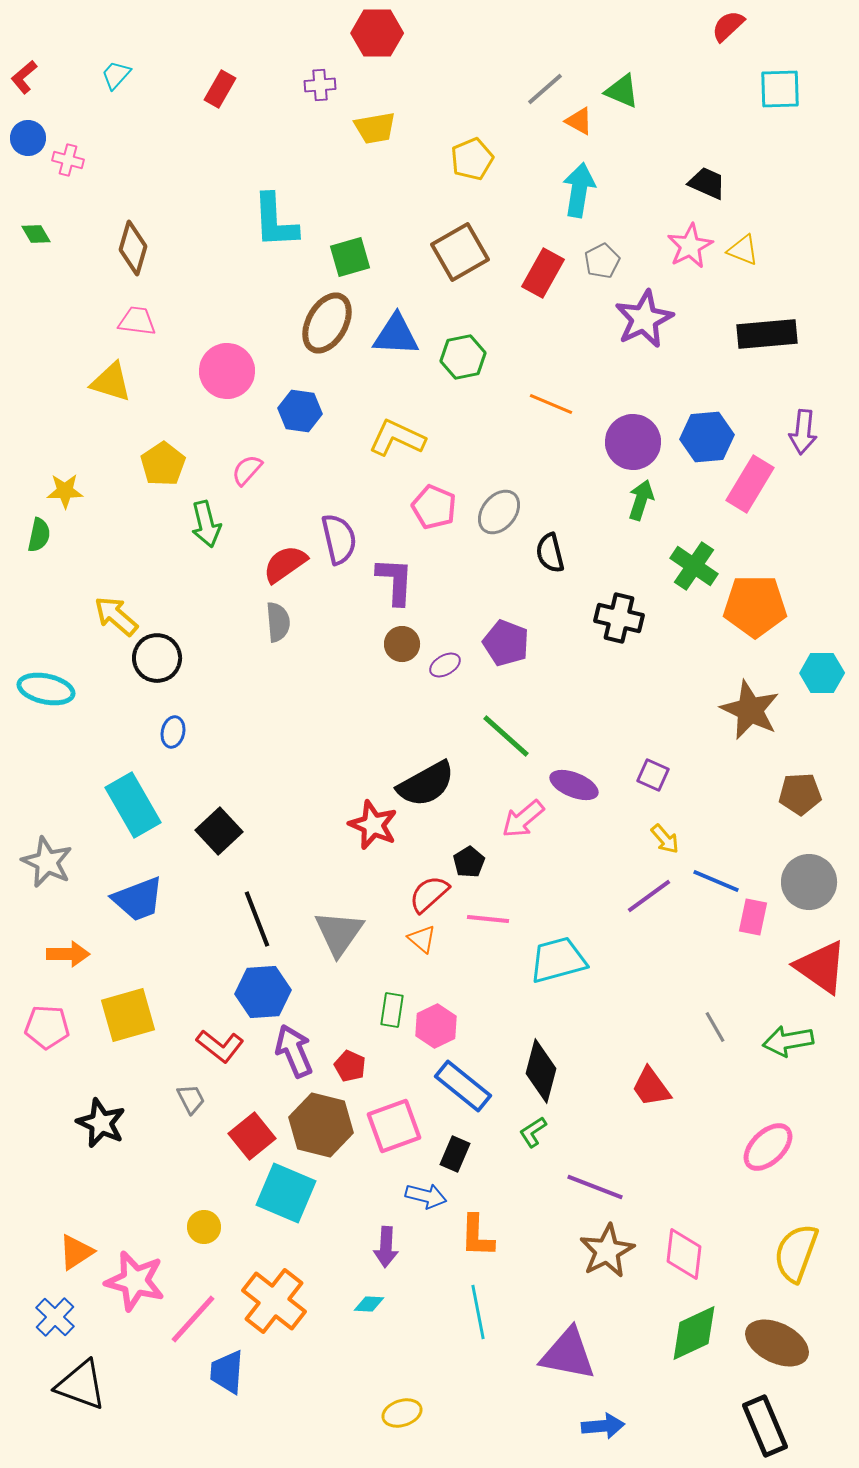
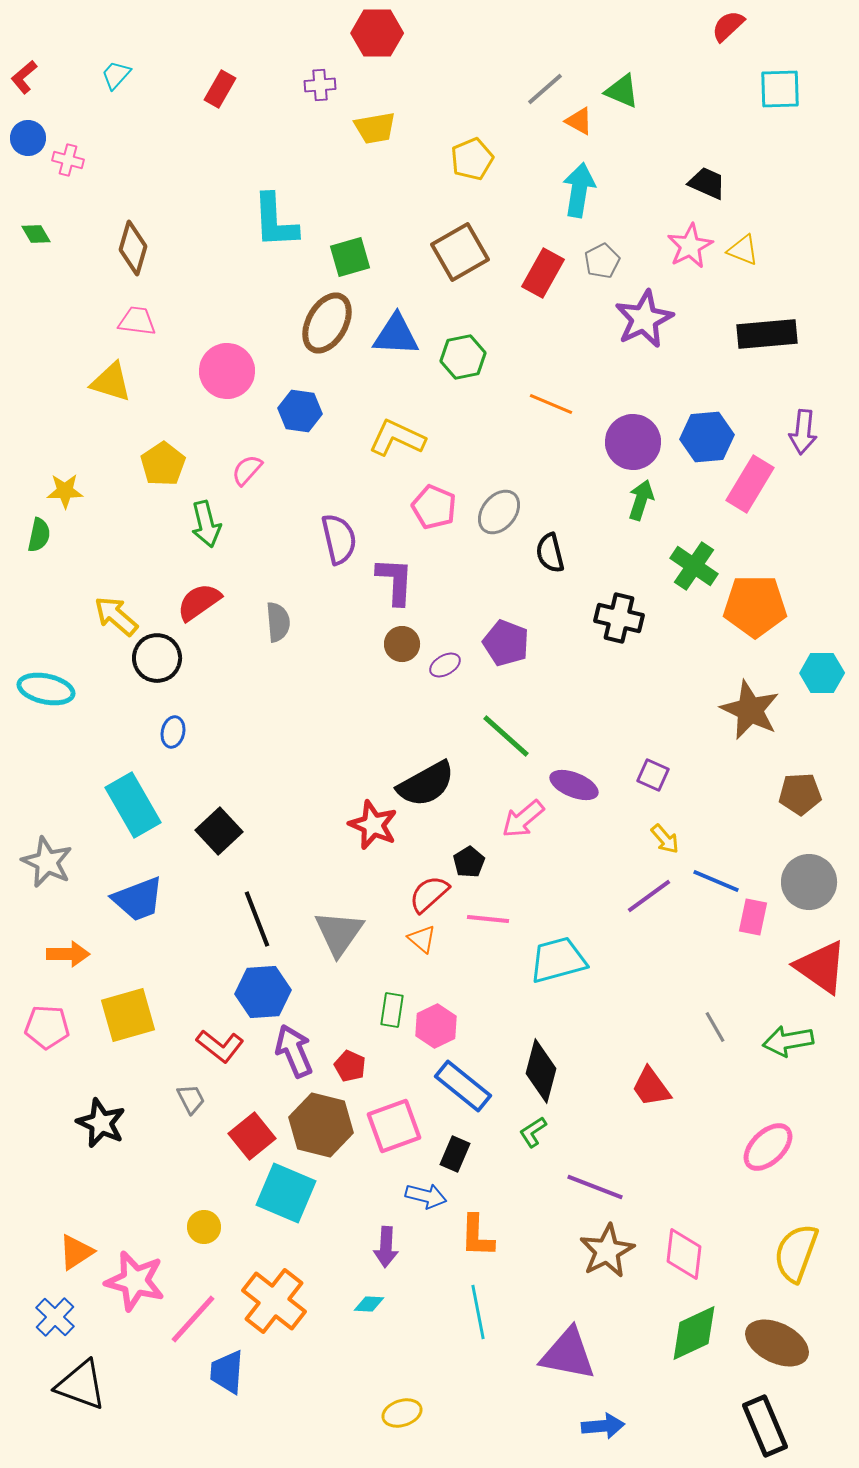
red semicircle at (285, 564): moved 86 px left, 38 px down
